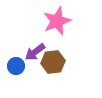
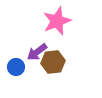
purple arrow: moved 2 px right
blue circle: moved 1 px down
